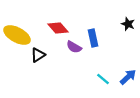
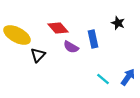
black star: moved 10 px left, 1 px up
blue rectangle: moved 1 px down
purple semicircle: moved 3 px left
black triangle: rotated 14 degrees counterclockwise
blue arrow: rotated 12 degrees counterclockwise
